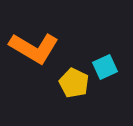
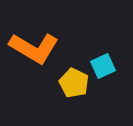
cyan square: moved 2 px left, 1 px up
